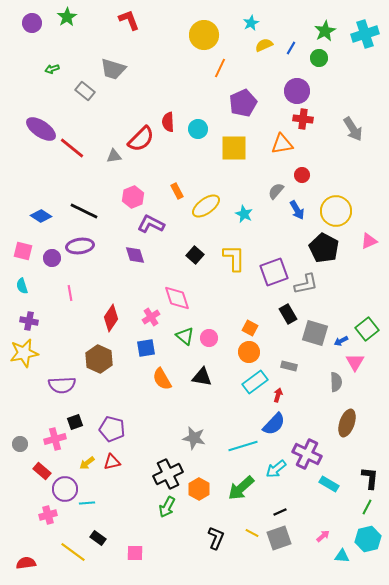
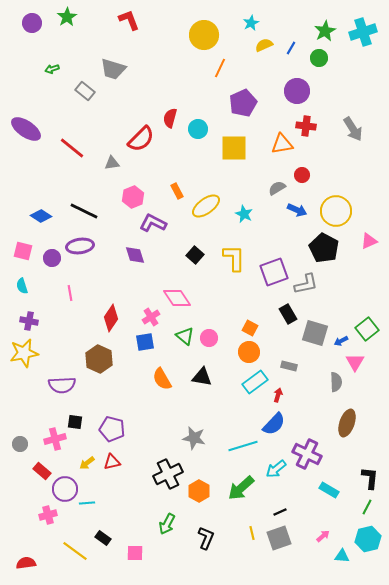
cyan cross at (365, 34): moved 2 px left, 2 px up
red cross at (303, 119): moved 3 px right, 7 px down
red semicircle at (168, 122): moved 2 px right, 4 px up; rotated 18 degrees clockwise
purple ellipse at (41, 129): moved 15 px left
gray triangle at (114, 156): moved 2 px left, 7 px down
gray semicircle at (276, 191): moved 1 px right, 3 px up; rotated 18 degrees clockwise
blue arrow at (297, 210): rotated 36 degrees counterclockwise
purple L-shape at (151, 224): moved 2 px right, 1 px up
pink diamond at (177, 298): rotated 16 degrees counterclockwise
blue square at (146, 348): moved 1 px left, 6 px up
black square at (75, 422): rotated 28 degrees clockwise
cyan rectangle at (329, 484): moved 6 px down
orange hexagon at (199, 489): moved 2 px down
green arrow at (167, 507): moved 17 px down
yellow line at (252, 533): rotated 48 degrees clockwise
black rectangle at (98, 538): moved 5 px right
black L-shape at (216, 538): moved 10 px left
yellow line at (73, 552): moved 2 px right, 1 px up
